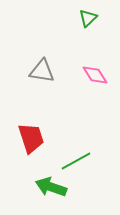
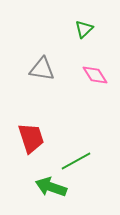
green triangle: moved 4 px left, 11 px down
gray triangle: moved 2 px up
